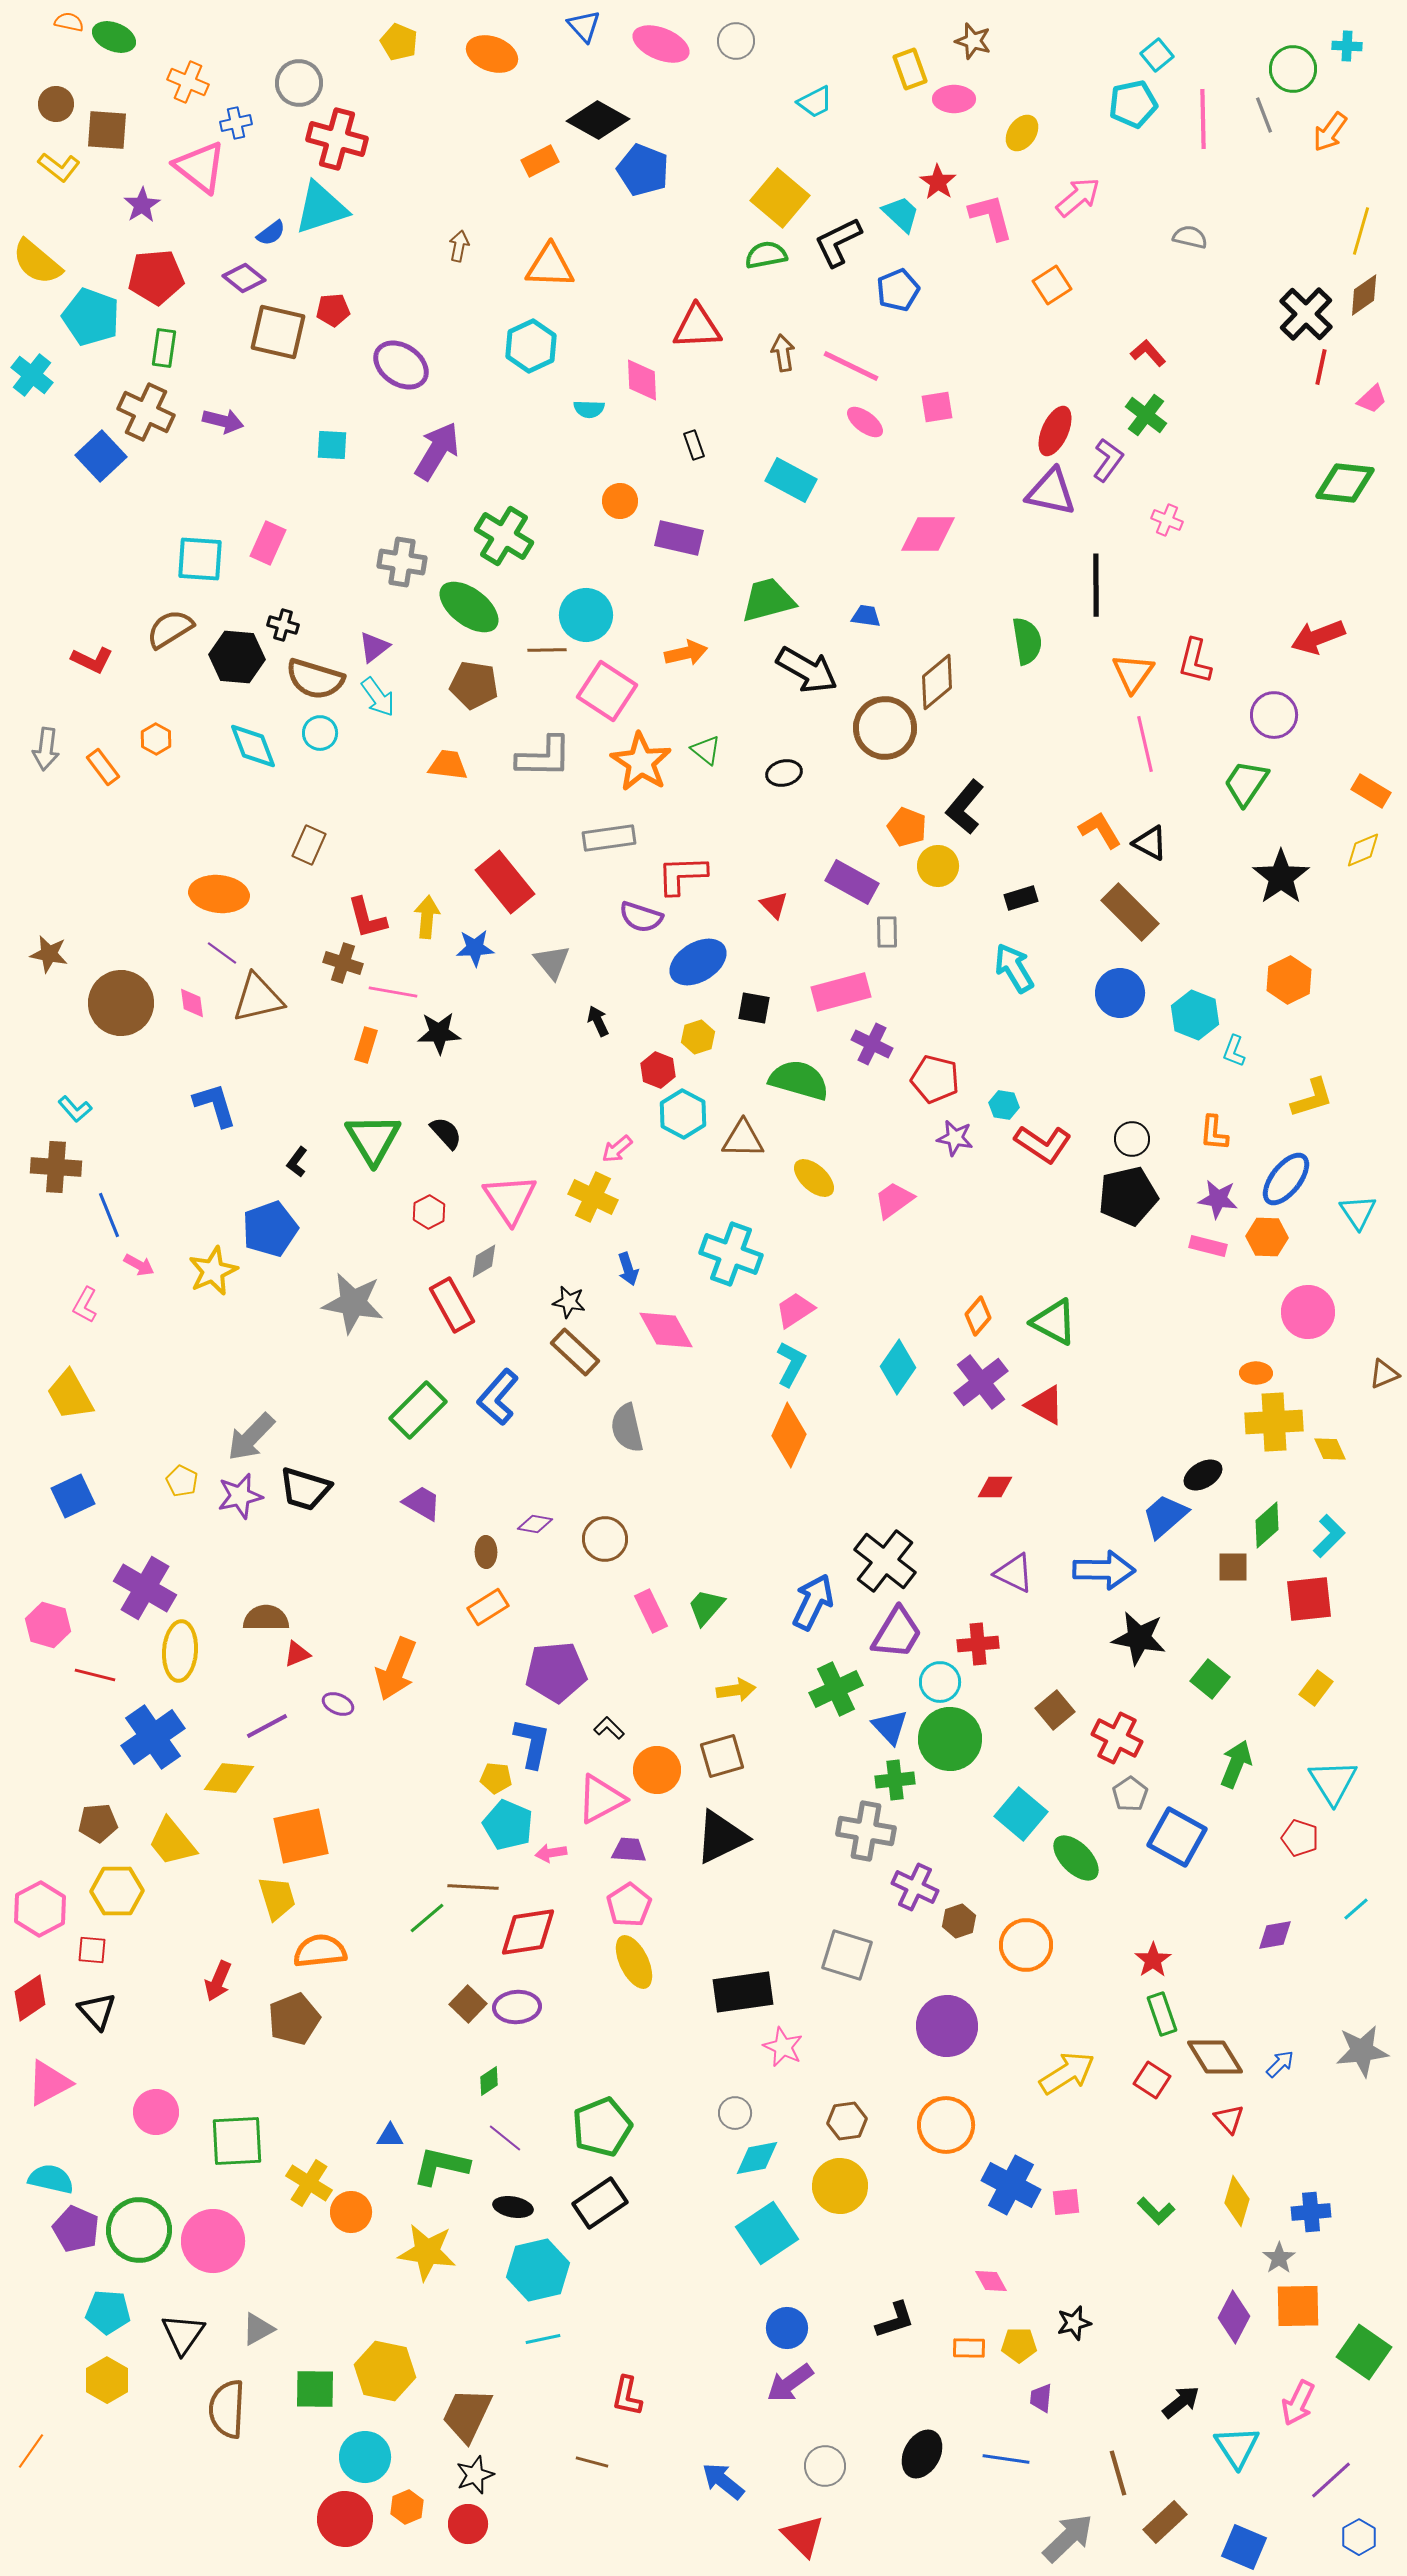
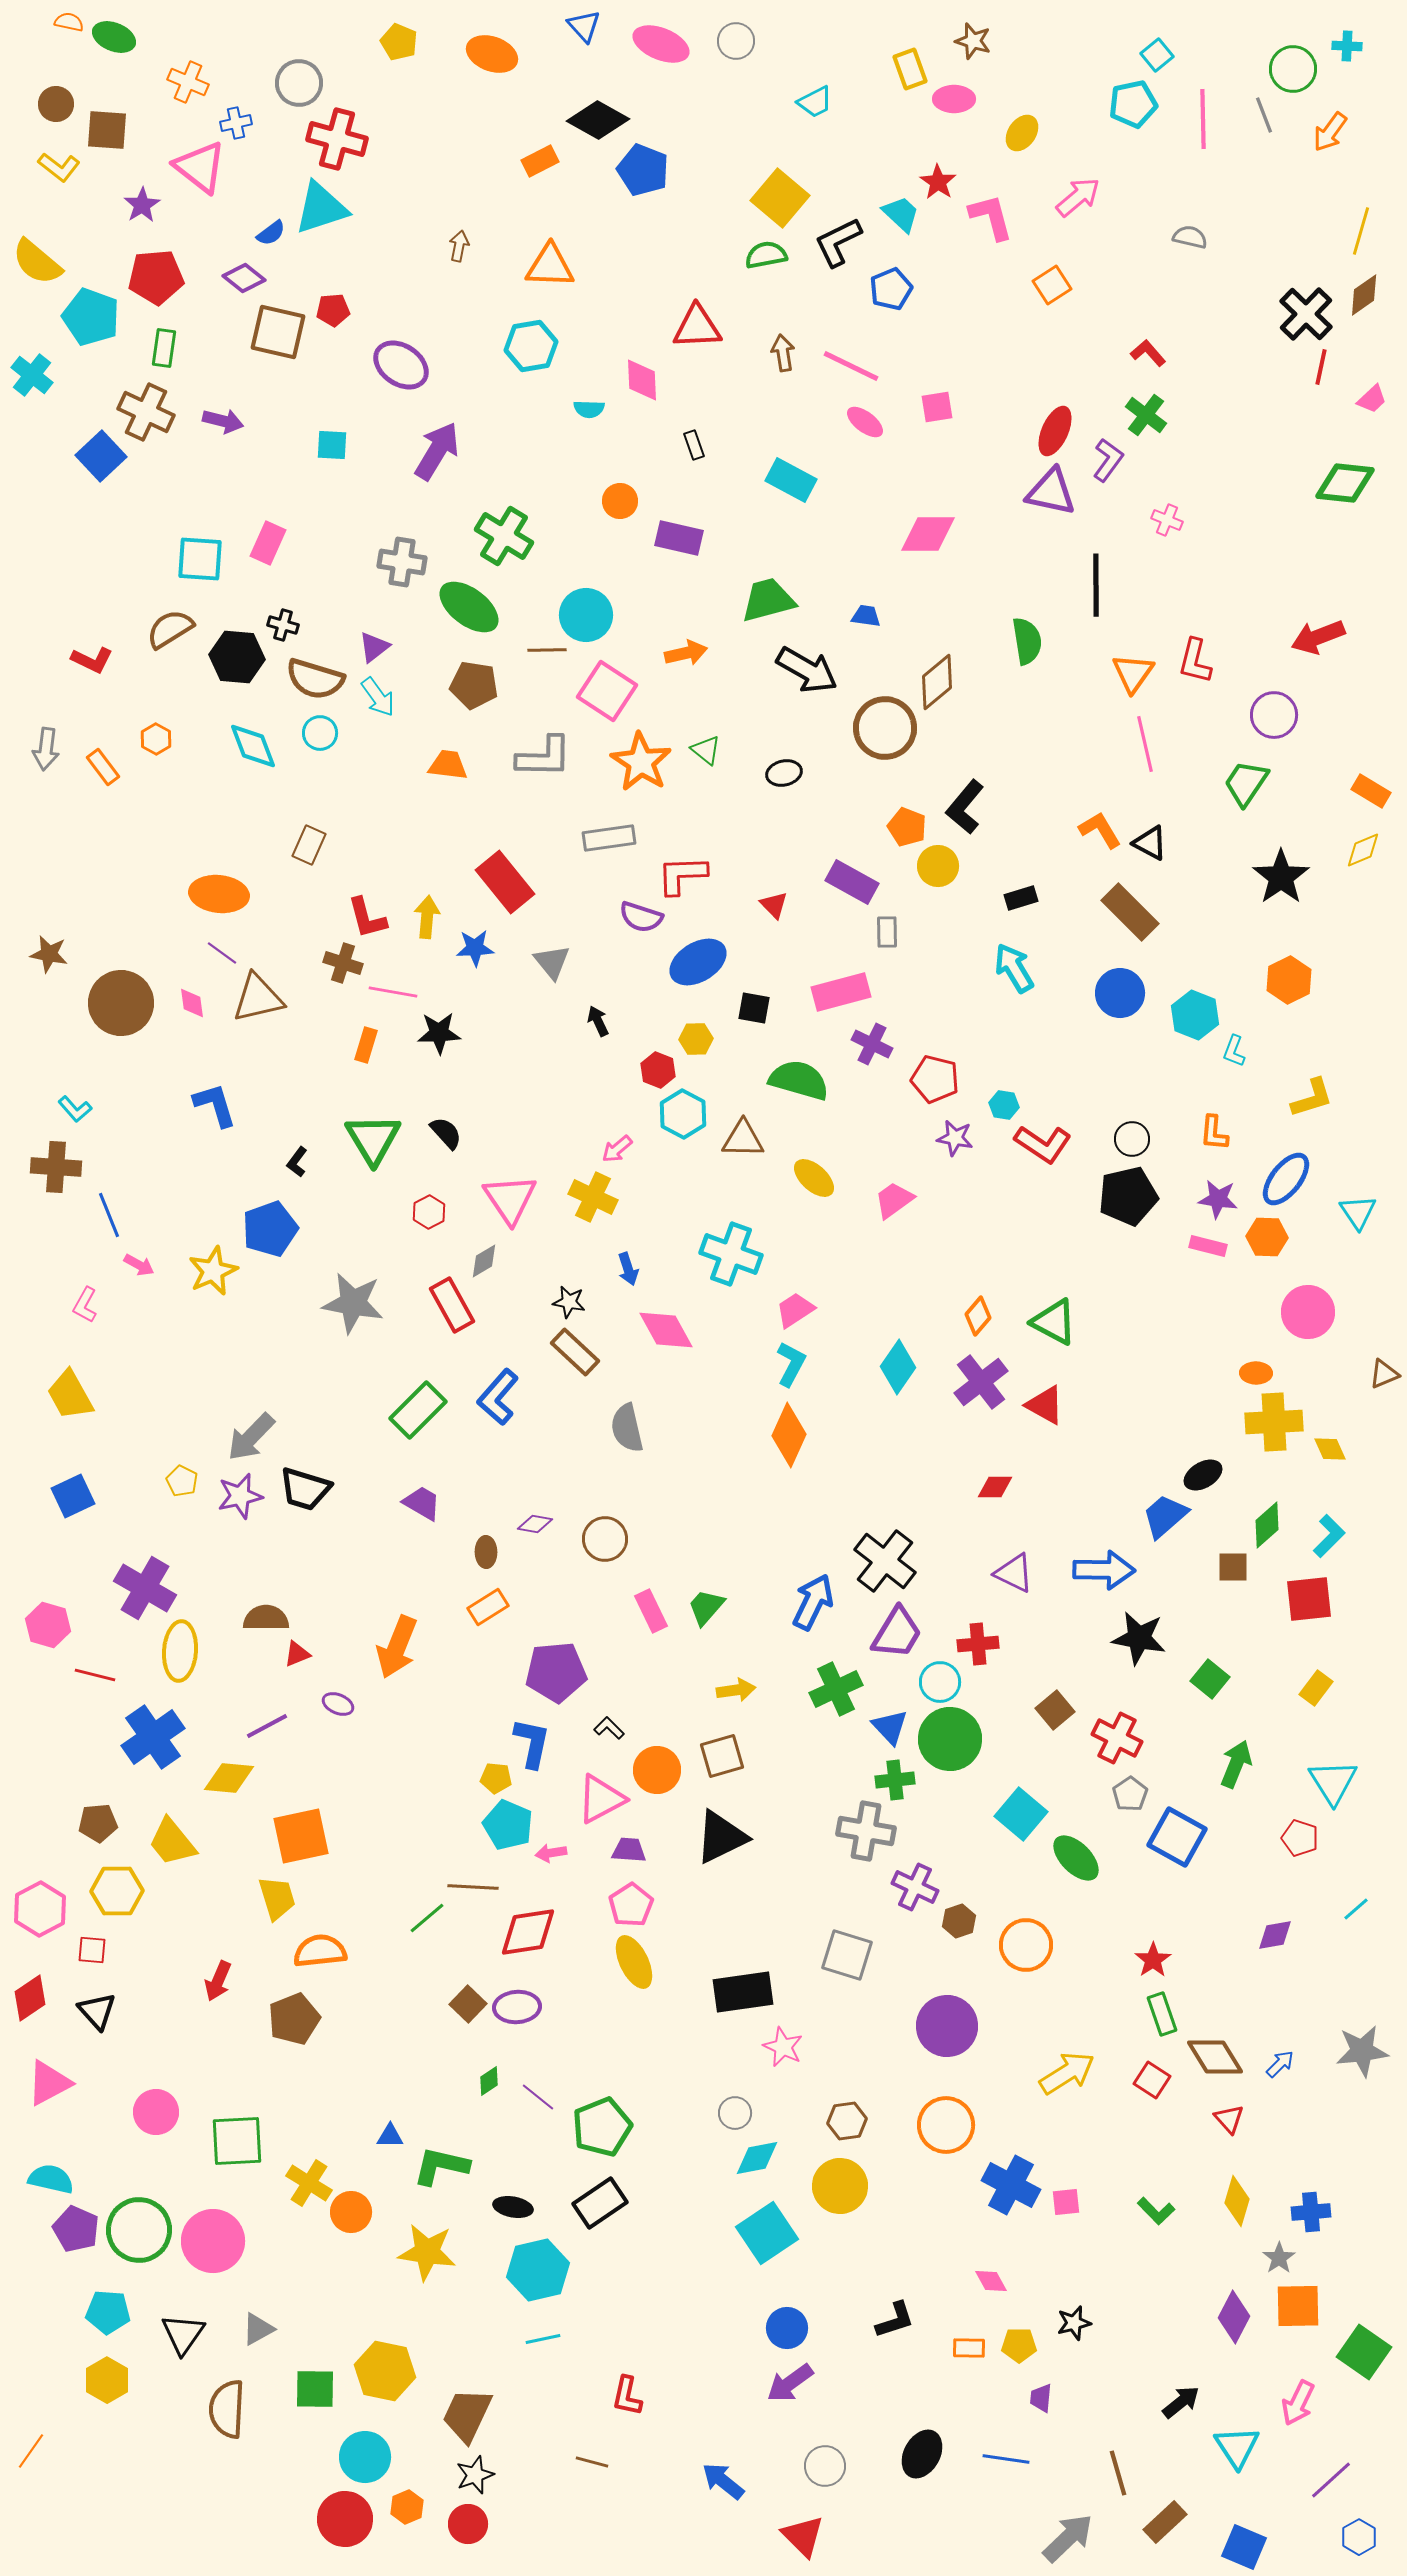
blue pentagon at (898, 290): moved 7 px left, 1 px up
cyan hexagon at (531, 346): rotated 15 degrees clockwise
yellow hexagon at (698, 1037): moved 2 px left, 2 px down; rotated 16 degrees clockwise
orange arrow at (396, 1669): moved 1 px right, 22 px up
pink pentagon at (629, 1905): moved 2 px right
purple line at (505, 2138): moved 33 px right, 41 px up
